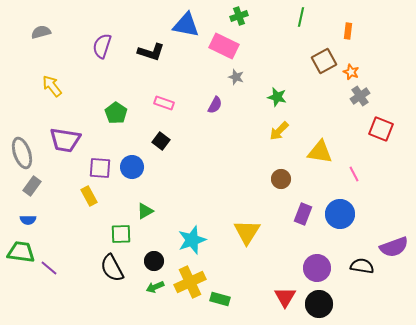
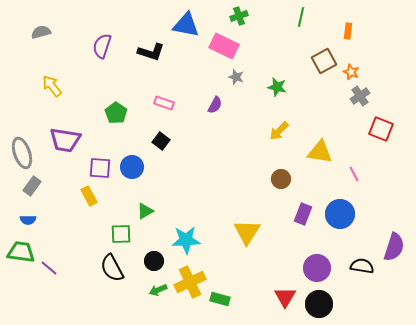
green star at (277, 97): moved 10 px up
cyan star at (192, 240): moved 6 px left; rotated 16 degrees clockwise
purple semicircle at (394, 247): rotated 52 degrees counterclockwise
green arrow at (155, 287): moved 3 px right, 3 px down
